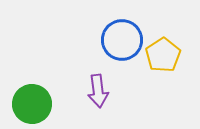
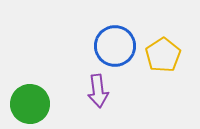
blue circle: moved 7 px left, 6 px down
green circle: moved 2 px left
